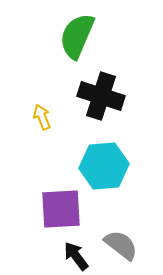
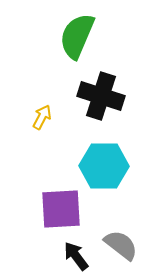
yellow arrow: rotated 50 degrees clockwise
cyan hexagon: rotated 6 degrees clockwise
